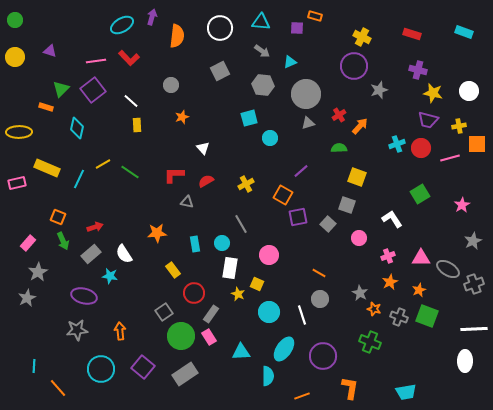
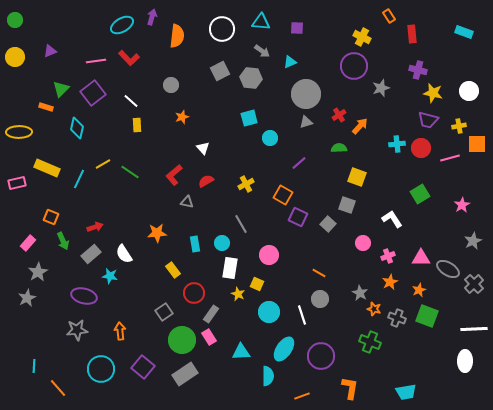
orange rectangle at (315, 16): moved 74 px right; rotated 40 degrees clockwise
white circle at (220, 28): moved 2 px right, 1 px down
red rectangle at (412, 34): rotated 66 degrees clockwise
purple triangle at (50, 51): rotated 40 degrees counterclockwise
gray hexagon at (263, 85): moved 12 px left, 7 px up
purple square at (93, 90): moved 3 px down
gray star at (379, 90): moved 2 px right, 2 px up
gray triangle at (308, 123): moved 2 px left, 1 px up
cyan cross at (397, 144): rotated 14 degrees clockwise
purple line at (301, 171): moved 2 px left, 8 px up
red L-shape at (174, 175): rotated 40 degrees counterclockwise
orange square at (58, 217): moved 7 px left
purple square at (298, 217): rotated 36 degrees clockwise
pink circle at (359, 238): moved 4 px right, 5 px down
gray cross at (474, 284): rotated 24 degrees counterclockwise
gray cross at (399, 317): moved 2 px left, 1 px down
green circle at (181, 336): moved 1 px right, 4 px down
purple circle at (323, 356): moved 2 px left
